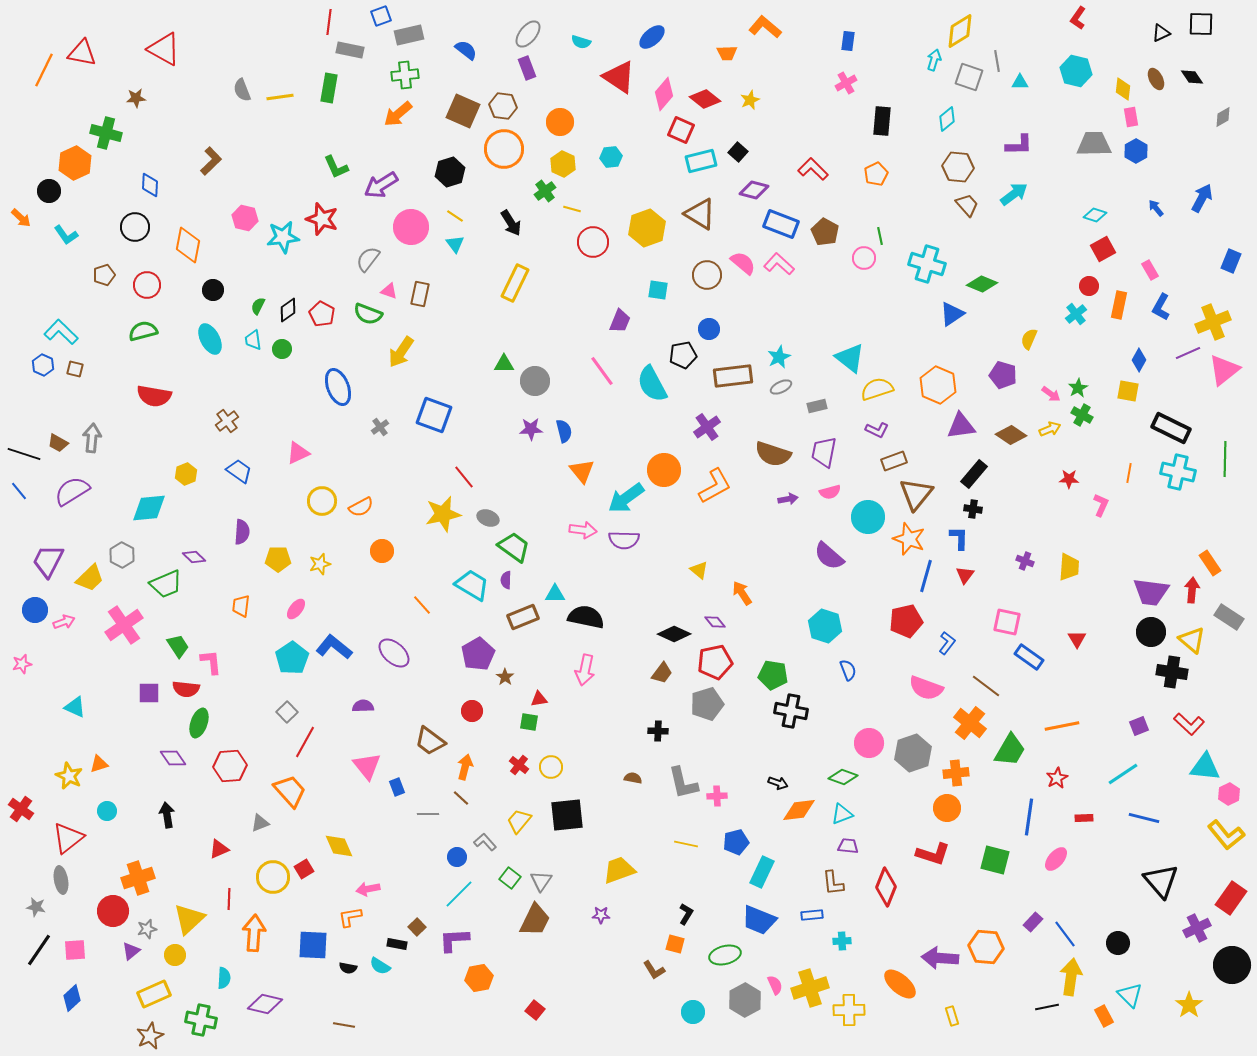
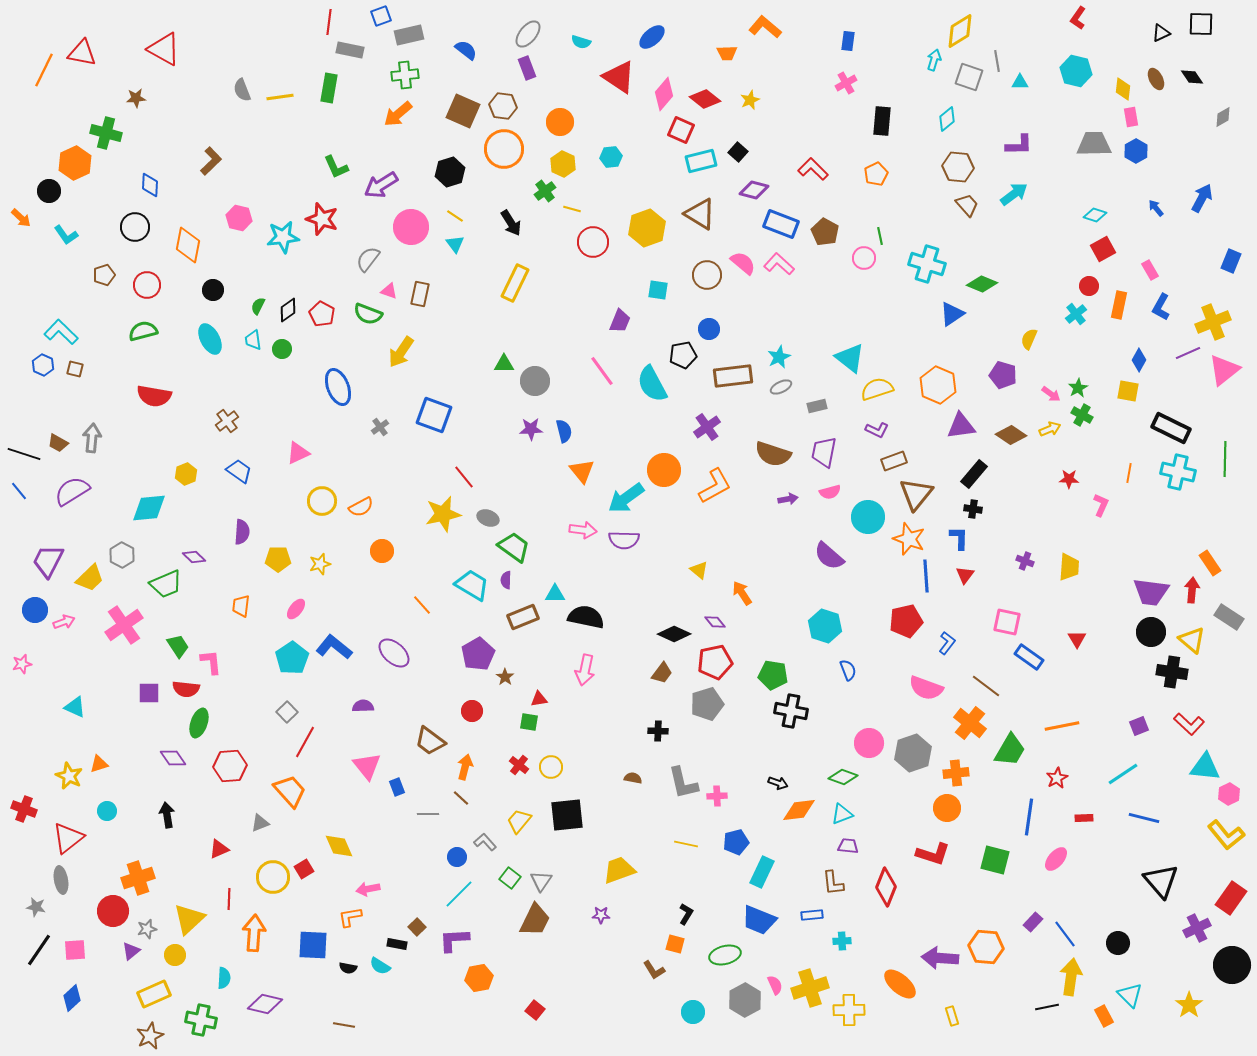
pink hexagon at (245, 218): moved 6 px left
blue line at (926, 576): rotated 20 degrees counterclockwise
red cross at (21, 809): moved 3 px right; rotated 15 degrees counterclockwise
